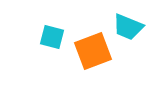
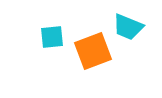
cyan square: rotated 20 degrees counterclockwise
